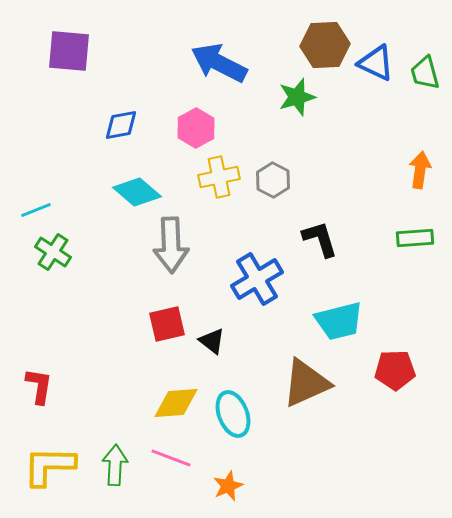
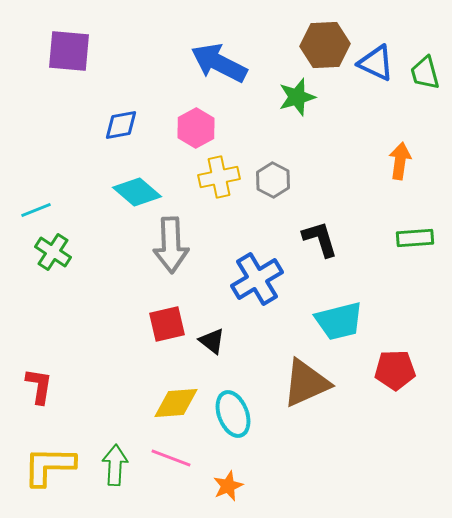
orange arrow: moved 20 px left, 9 px up
